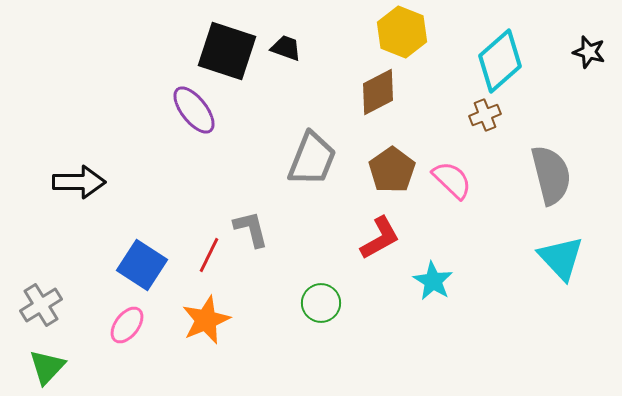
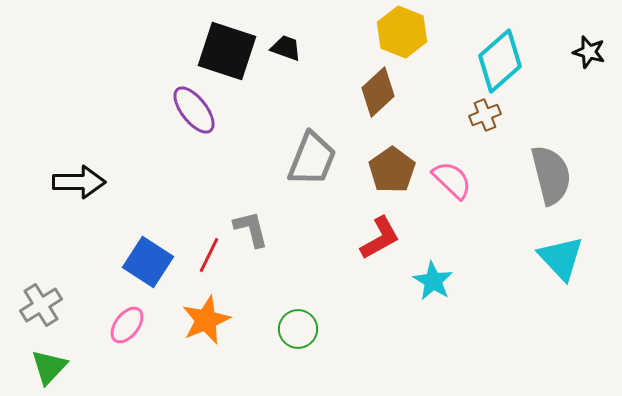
brown diamond: rotated 15 degrees counterclockwise
blue square: moved 6 px right, 3 px up
green circle: moved 23 px left, 26 px down
green triangle: moved 2 px right
